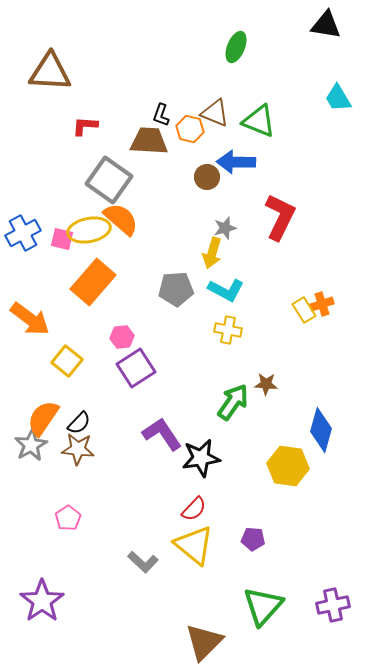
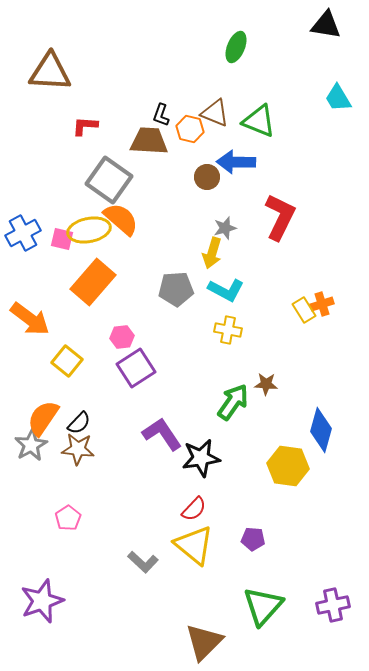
purple star at (42, 601): rotated 15 degrees clockwise
